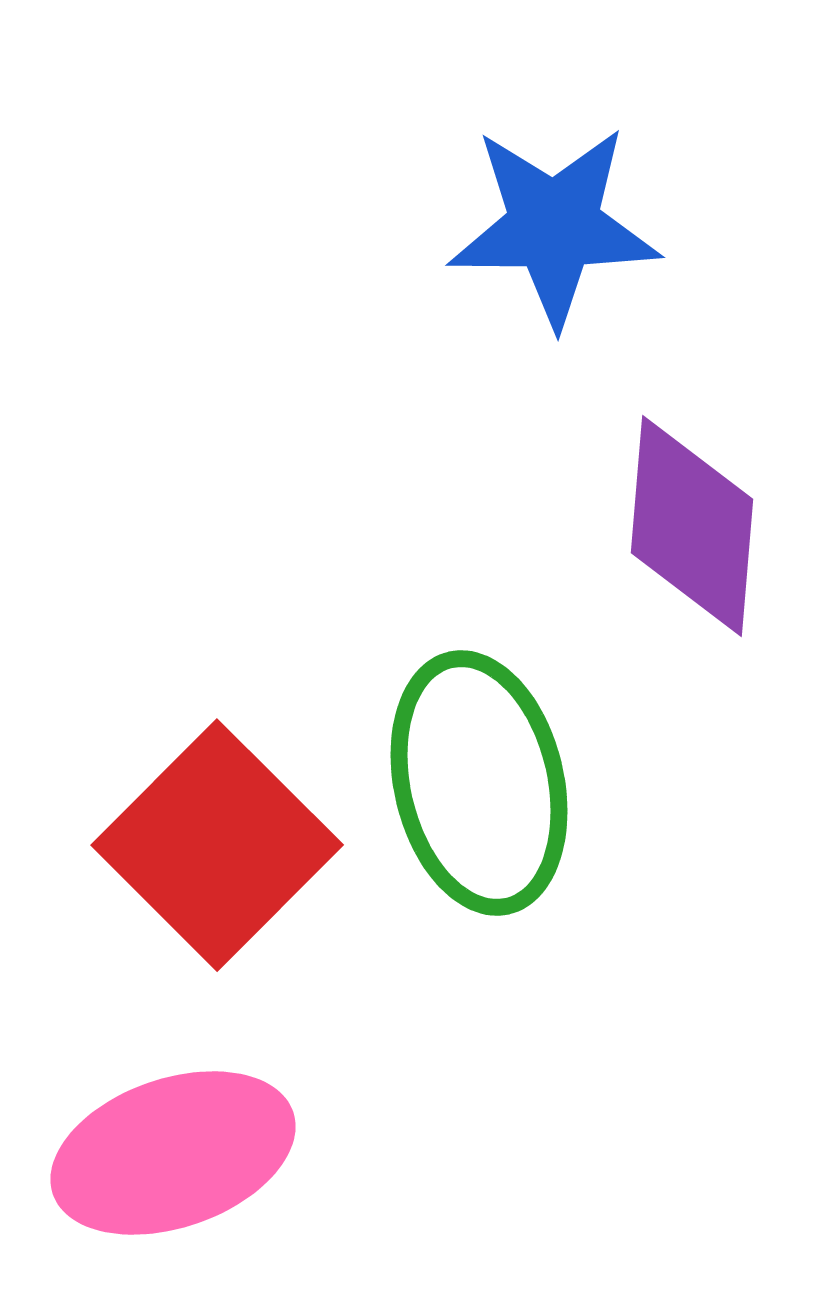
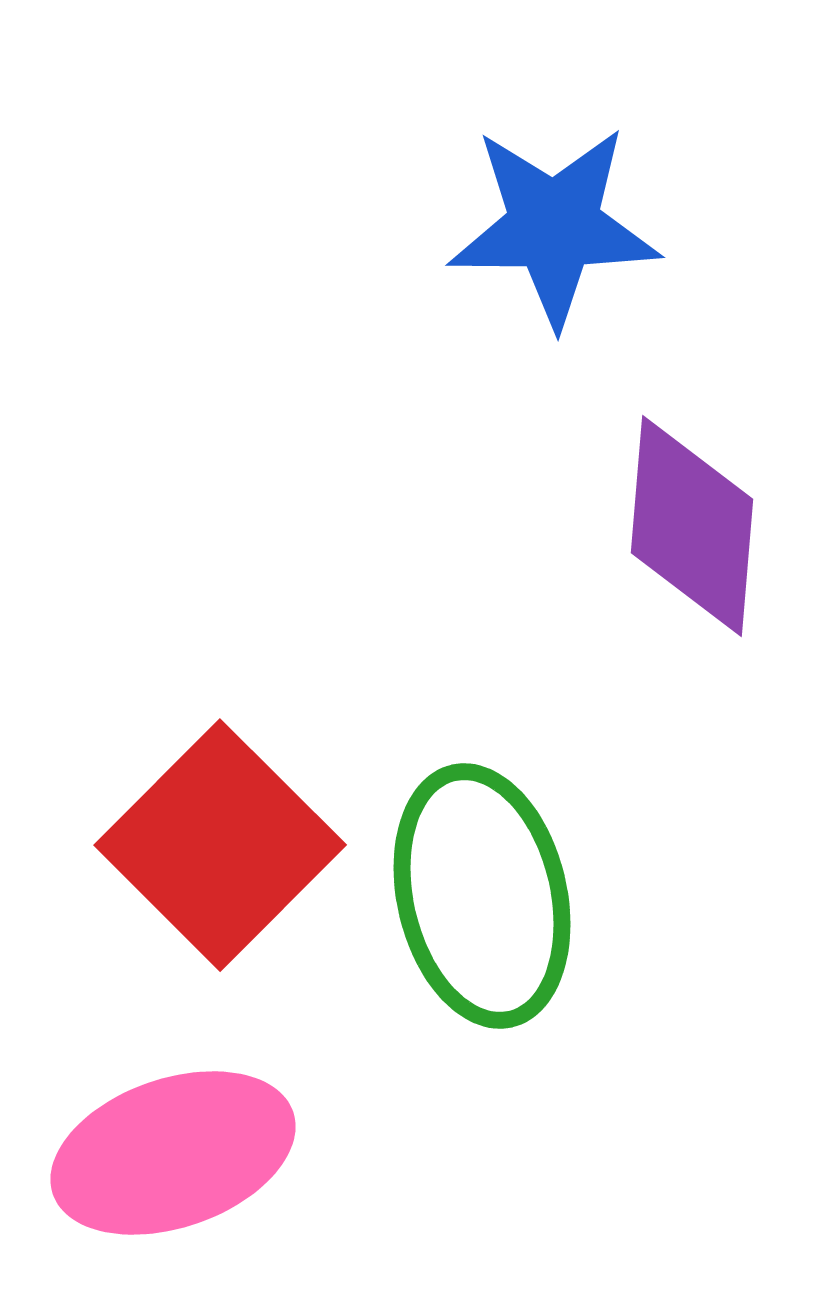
green ellipse: moved 3 px right, 113 px down
red square: moved 3 px right
